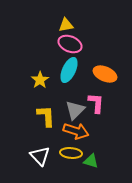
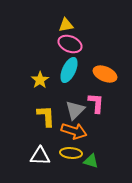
orange arrow: moved 2 px left
white triangle: rotated 45 degrees counterclockwise
